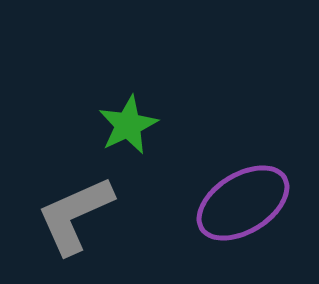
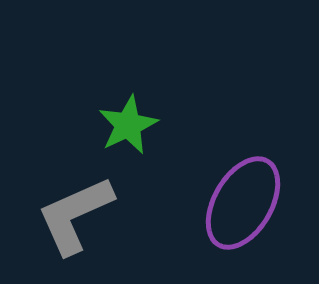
purple ellipse: rotated 28 degrees counterclockwise
